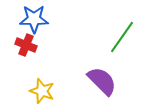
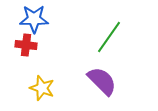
green line: moved 13 px left
red cross: rotated 15 degrees counterclockwise
yellow star: moved 3 px up
